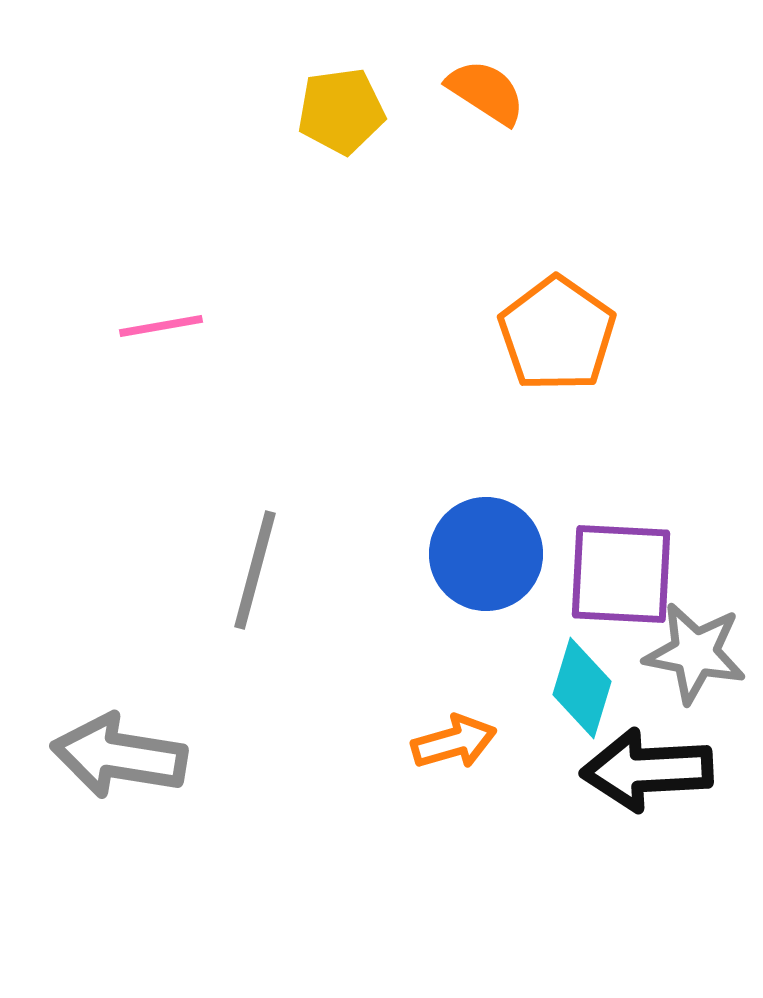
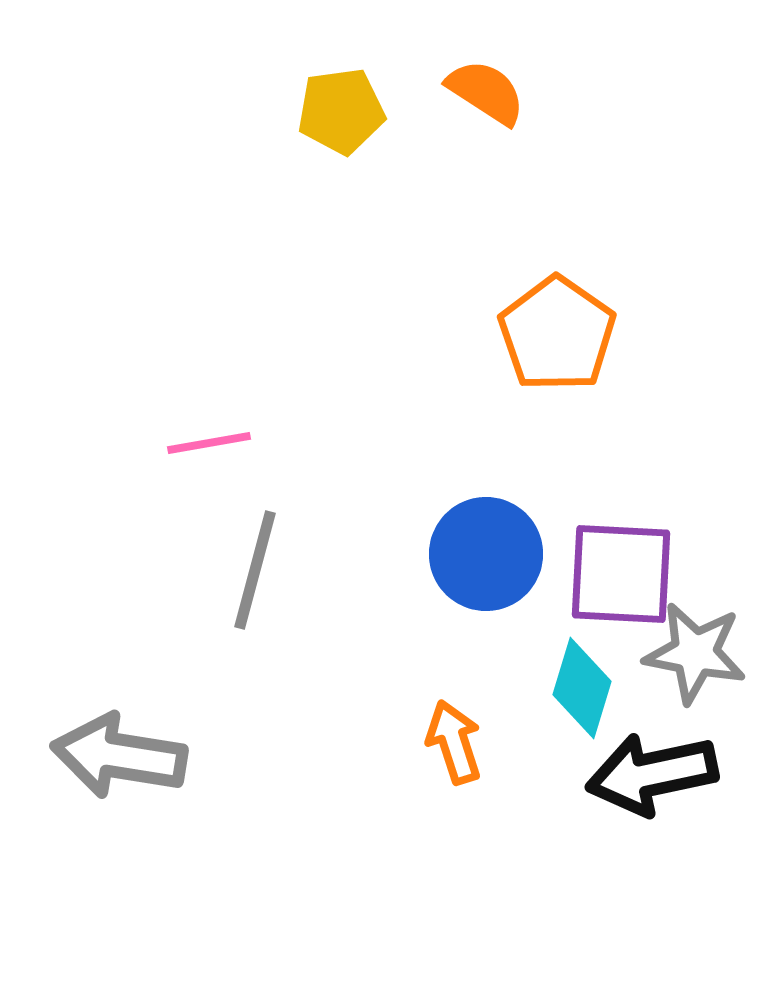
pink line: moved 48 px right, 117 px down
orange arrow: rotated 92 degrees counterclockwise
black arrow: moved 5 px right, 4 px down; rotated 9 degrees counterclockwise
